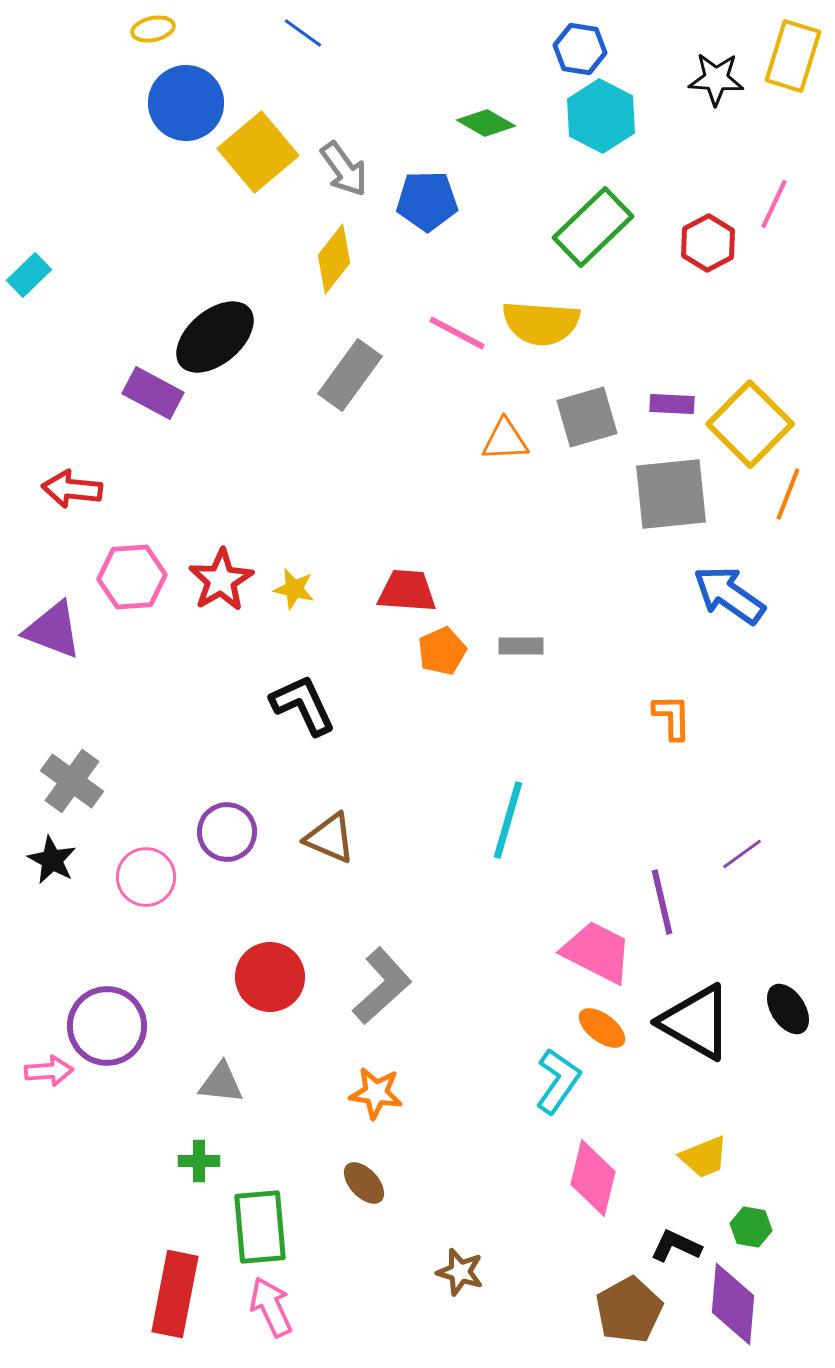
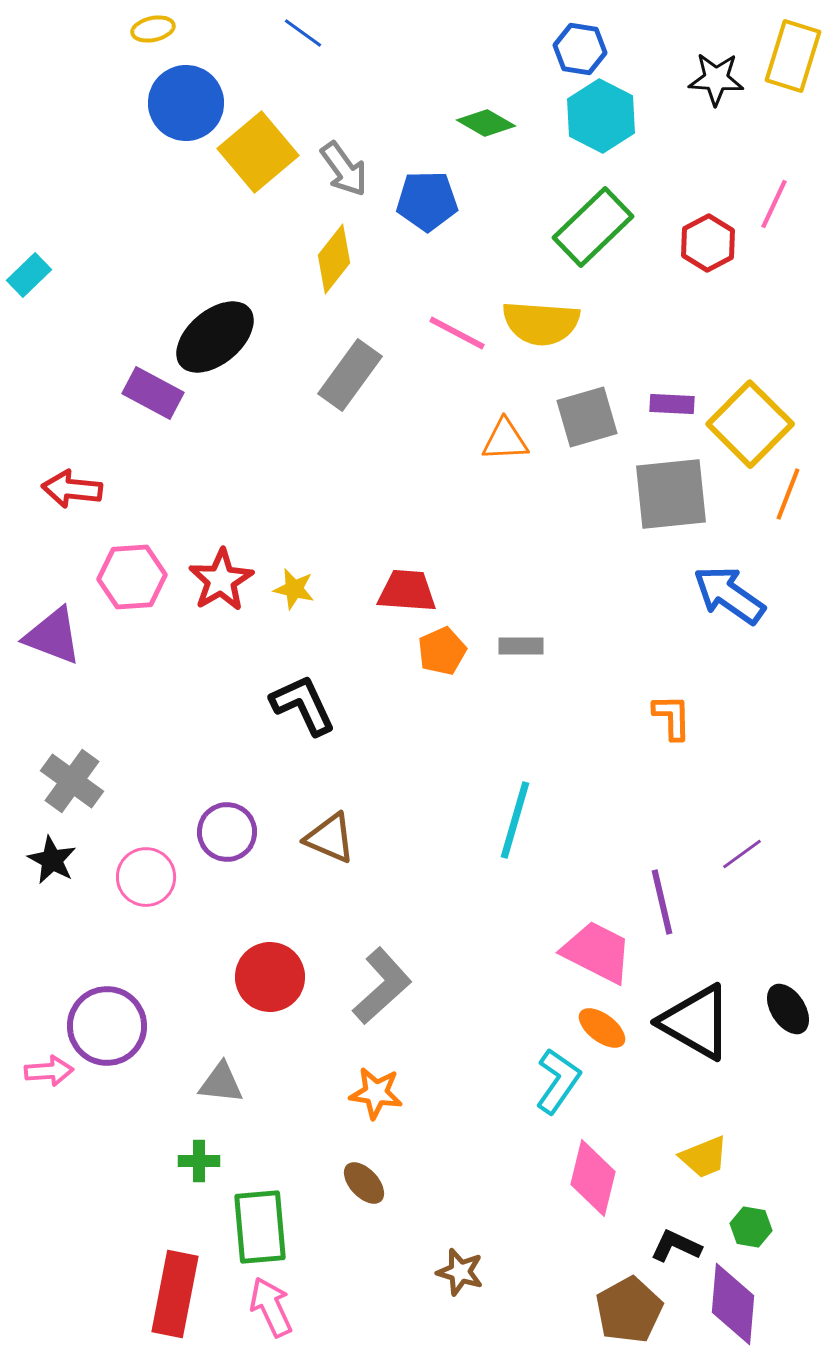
purple triangle at (53, 630): moved 6 px down
cyan line at (508, 820): moved 7 px right
